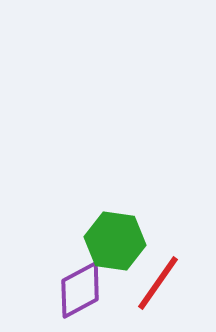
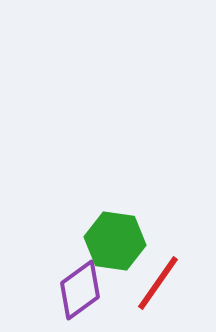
purple diamond: rotated 8 degrees counterclockwise
